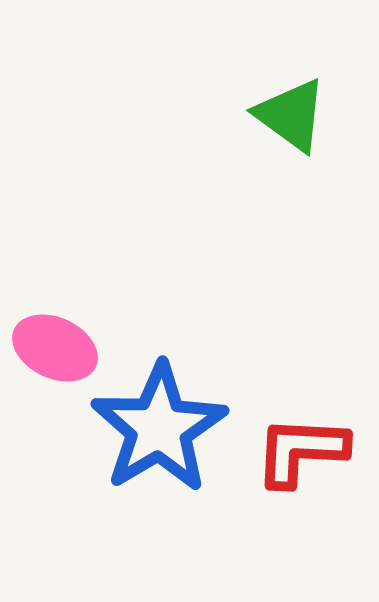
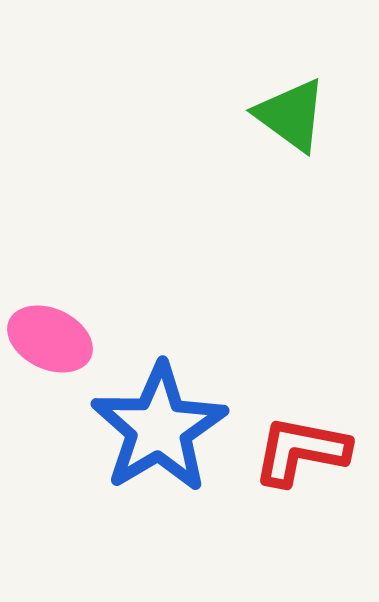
pink ellipse: moved 5 px left, 9 px up
red L-shape: rotated 8 degrees clockwise
